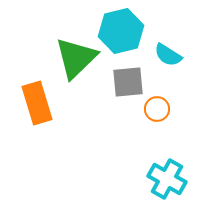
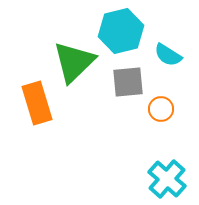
green triangle: moved 2 px left, 4 px down
orange circle: moved 4 px right
cyan cross: rotated 12 degrees clockwise
